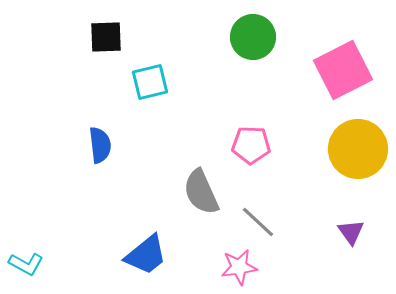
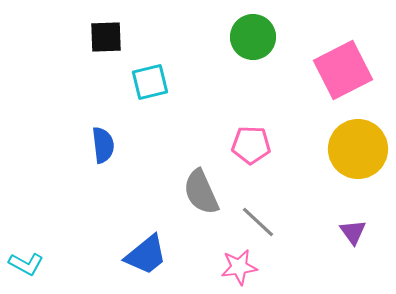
blue semicircle: moved 3 px right
purple triangle: moved 2 px right
